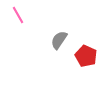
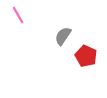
gray semicircle: moved 4 px right, 4 px up
